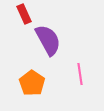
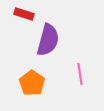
red rectangle: rotated 48 degrees counterclockwise
purple semicircle: rotated 44 degrees clockwise
